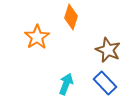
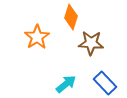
brown star: moved 17 px left, 7 px up; rotated 20 degrees counterclockwise
cyan arrow: rotated 30 degrees clockwise
